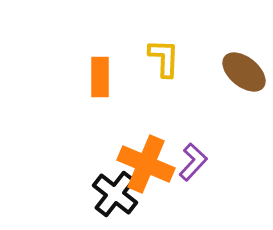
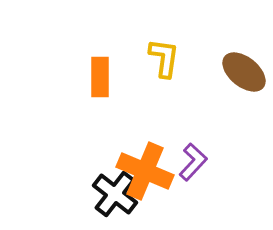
yellow L-shape: rotated 6 degrees clockwise
orange cross: moved 1 px left, 7 px down
